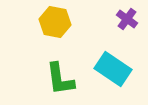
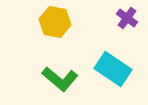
purple cross: moved 1 px up
green L-shape: rotated 42 degrees counterclockwise
